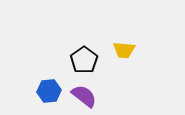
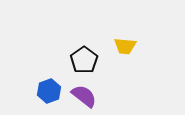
yellow trapezoid: moved 1 px right, 4 px up
blue hexagon: rotated 15 degrees counterclockwise
